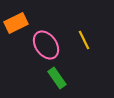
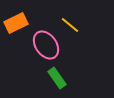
yellow line: moved 14 px left, 15 px up; rotated 24 degrees counterclockwise
